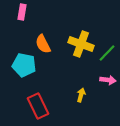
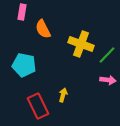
orange semicircle: moved 15 px up
green line: moved 2 px down
yellow arrow: moved 18 px left
